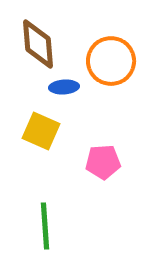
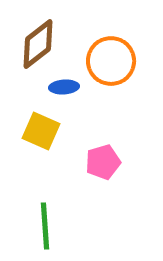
brown diamond: rotated 57 degrees clockwise
pink pentagon: rotated 12 degrees counterclockwise
